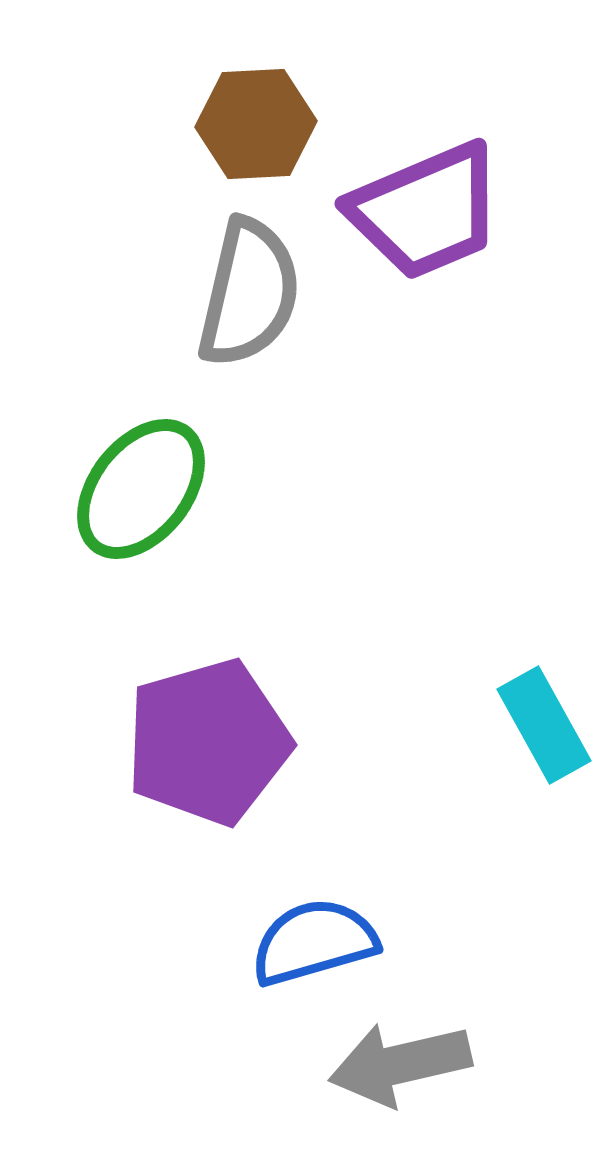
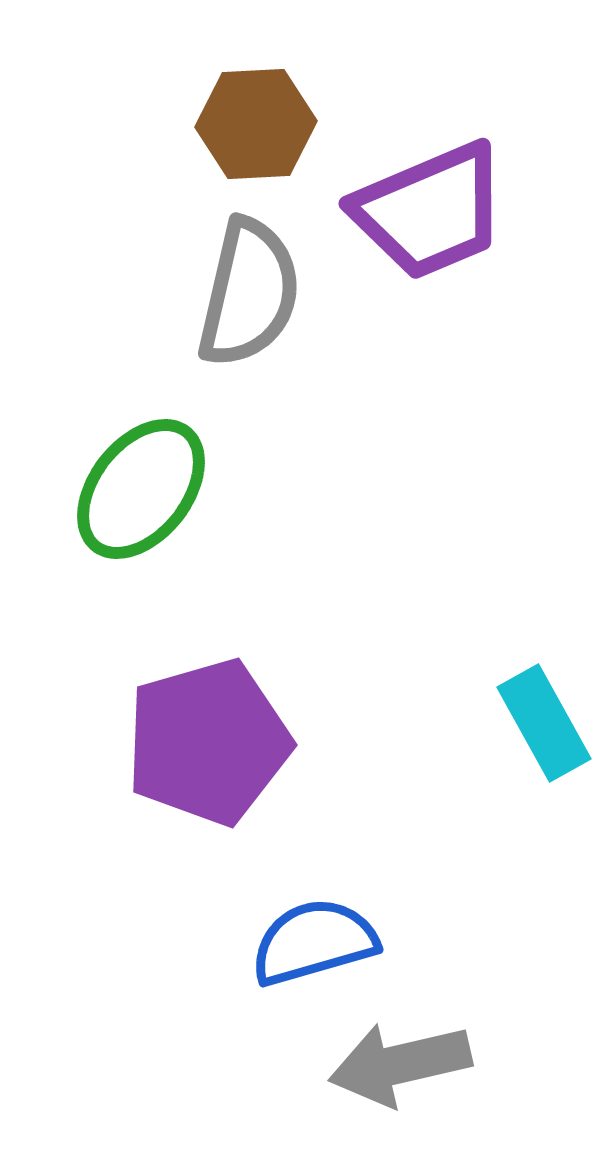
purple trapezoid: moved 4 px right
cyan rectangle: moved 2 px up
